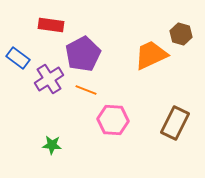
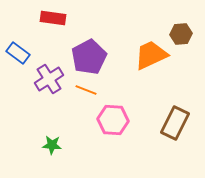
red rectangle: moved 2 px right, 7 px up
brown hexagon: rotated 20 degrees counterclockwise
purple pentagon: moved 6 px right, 3 px down
blue rectangle: moved 5 px up
